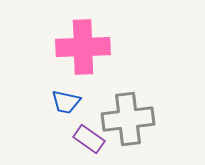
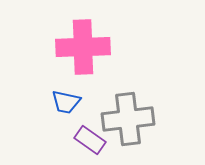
purple rectangle: moved 1 px right, 1 px down
